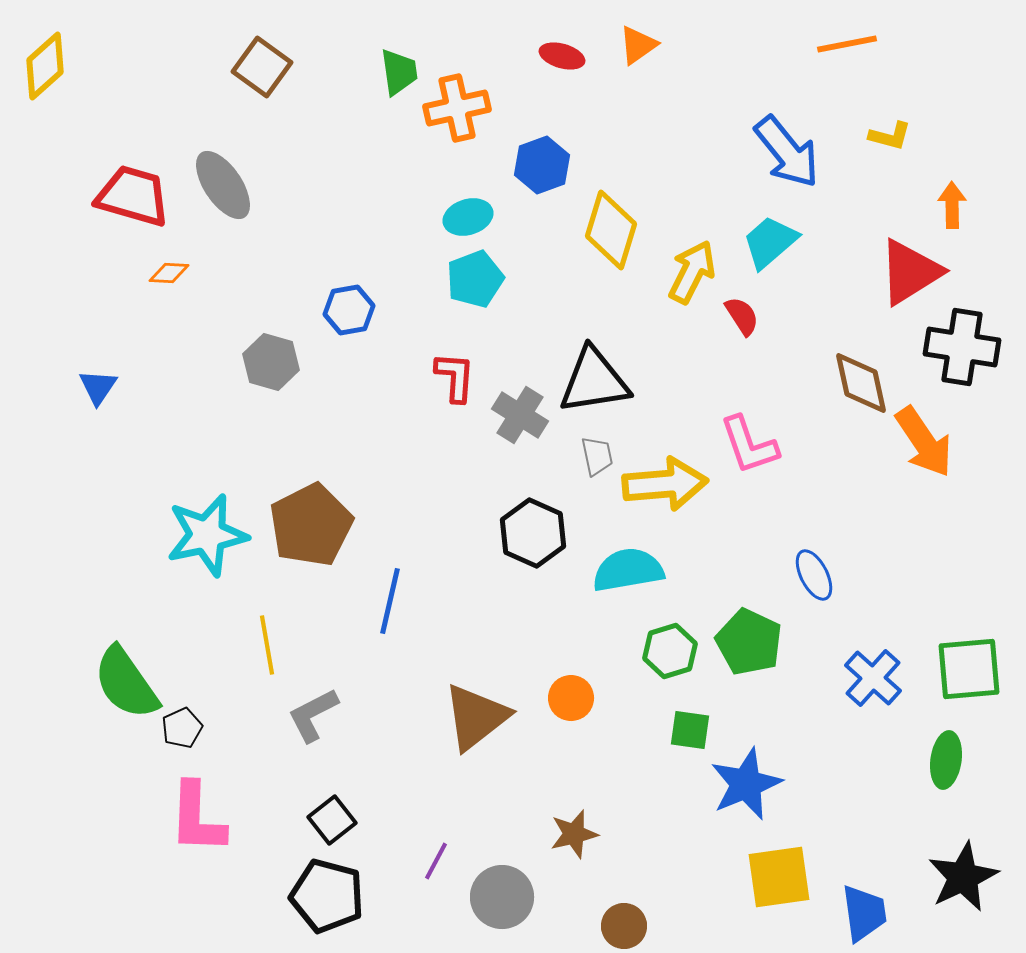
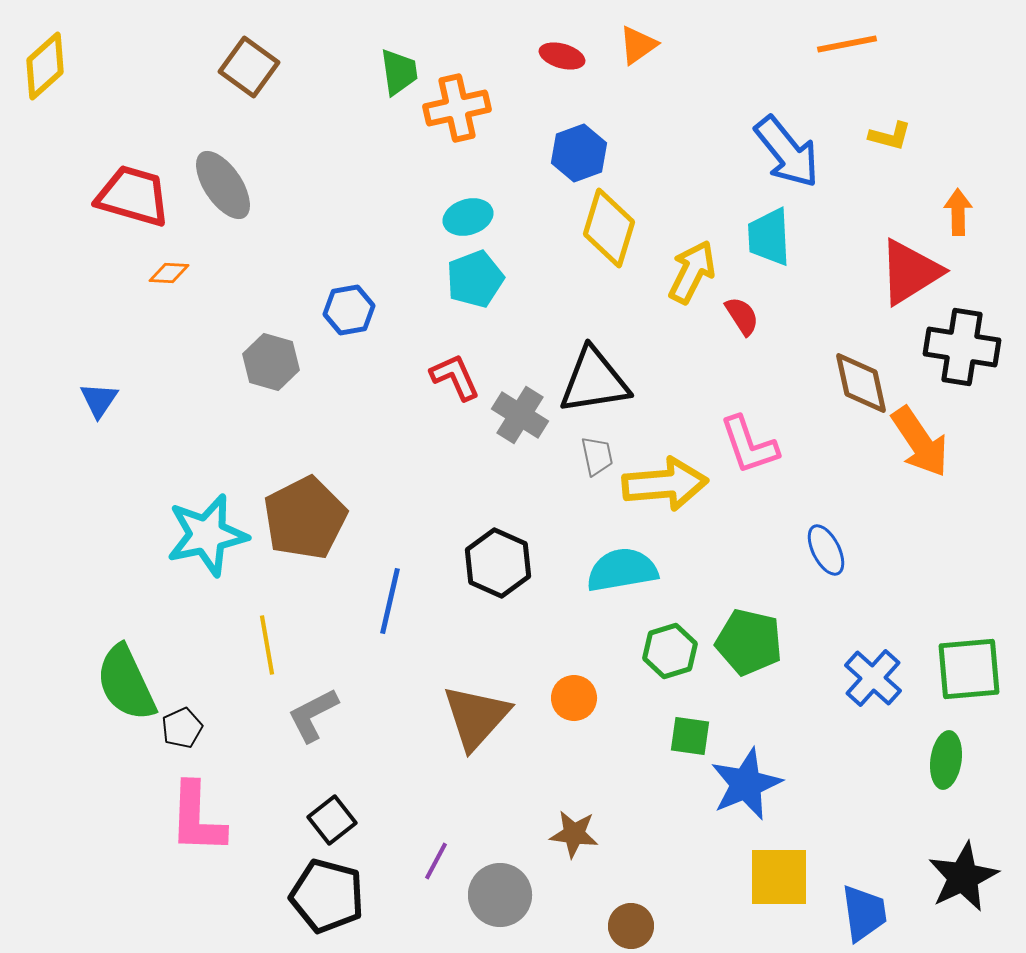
brown square at (262, 67): moved 13 px left
blue hexagon at (542, 165): moved 37 px right, 12 px up
orange arrow at (952, 205): moved 6 px right, 7 px down
yellow diamond at (611, 230): moved 2 px left, 2 px up
cyan trapezoid at (770, 242): moved 1 px left, 5 px up; rotated 52 degrees counterclockwise
red L-shape at (455, 377): rotated 28 degrees counterclockwise
blue triangle at (98, 387): moved 1 px right, 13 px down
orange arrow at (924, 442): moved 4 px left
brown pentagon at (311, 525): moved 6 px left, 7 px up
black hexagon at (533, 533): moved 35 px left, 30 px down
cyan semicircle at (628, 570): moved 6 px left
blue ellipse at (814, 575): moved 12 px right, 25 px up
green pentagon at (749, 642): rotated 12 degrees counterclockwise
green semicircle at (126, 683): rotated 10 degrees clockwise
orange circle at (571, 698): moved 3 px right
brown triangle at (476, 717): rotated 10 degrees counterclockwise
green square at (690, 730): moved 6 px down
brown star at (574, 834): rotated 21 degrees clockwise
yellow square at (779, 877): rotated 8 degrees clockwise
gray circle at (502, 897): moved 2 px left, 2 px up
brown circle at (624, 926): moved 7 px right
